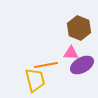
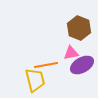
pink triangle: rotated 14 degrees counterclockwise
